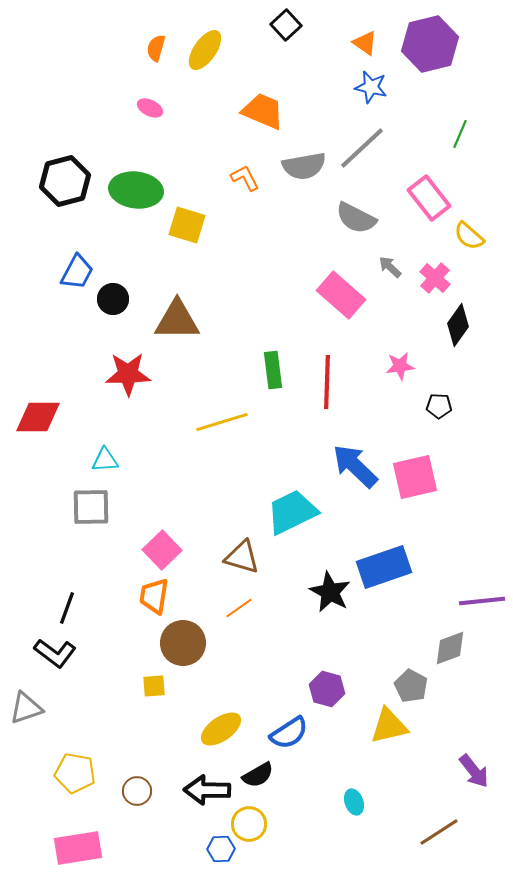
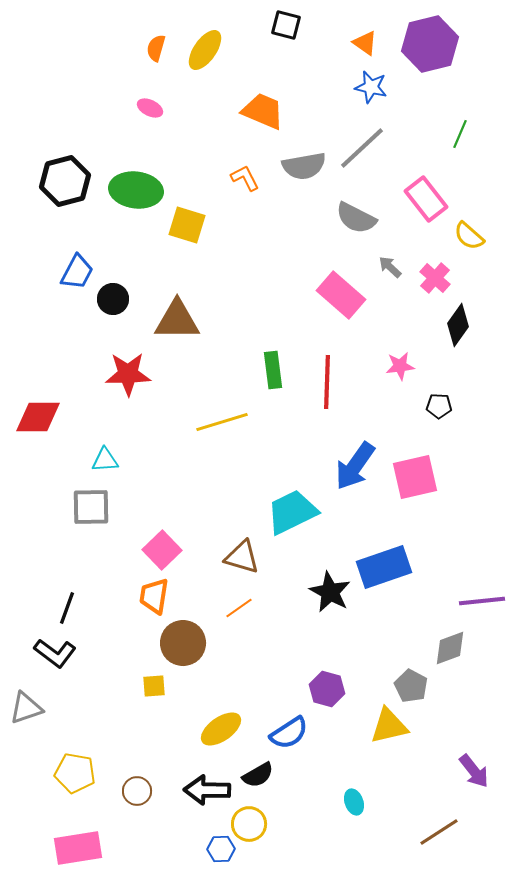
black square at (286, 25): rotated 32 degrees counterclockwise
pink rectangle at (429, 198): moved 3 px left, 1 px down
blue arrow at (355, 466): rotated 99 degrees counterclockwise
